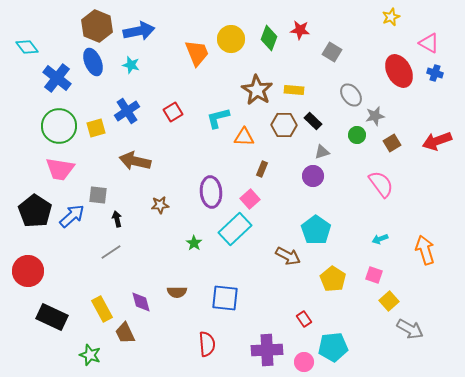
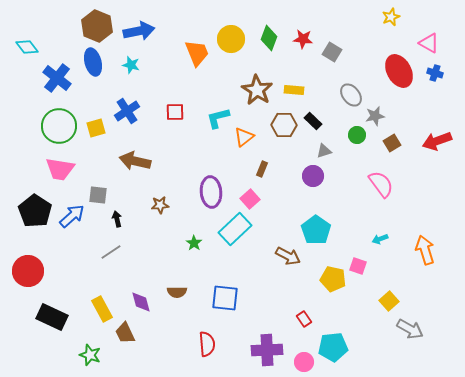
red star at (300, 30): moved 3 px right, 9 px down
blue ellipse at (93, 62): rotated 8 degrees clockwise
red square at (173, 112): moved 2 px right; rotated 30 degrees clockwise
orange triangle at (244, 137): rotated 40 degrees counterclockwise
gray triangle at (322, 152): moved 2 px right, 1 px up
pink square at (374, 275): moved 16 px left, 9 px up
yellow pentagon at (333, 279): rotated 20 degrees counterclockwise
